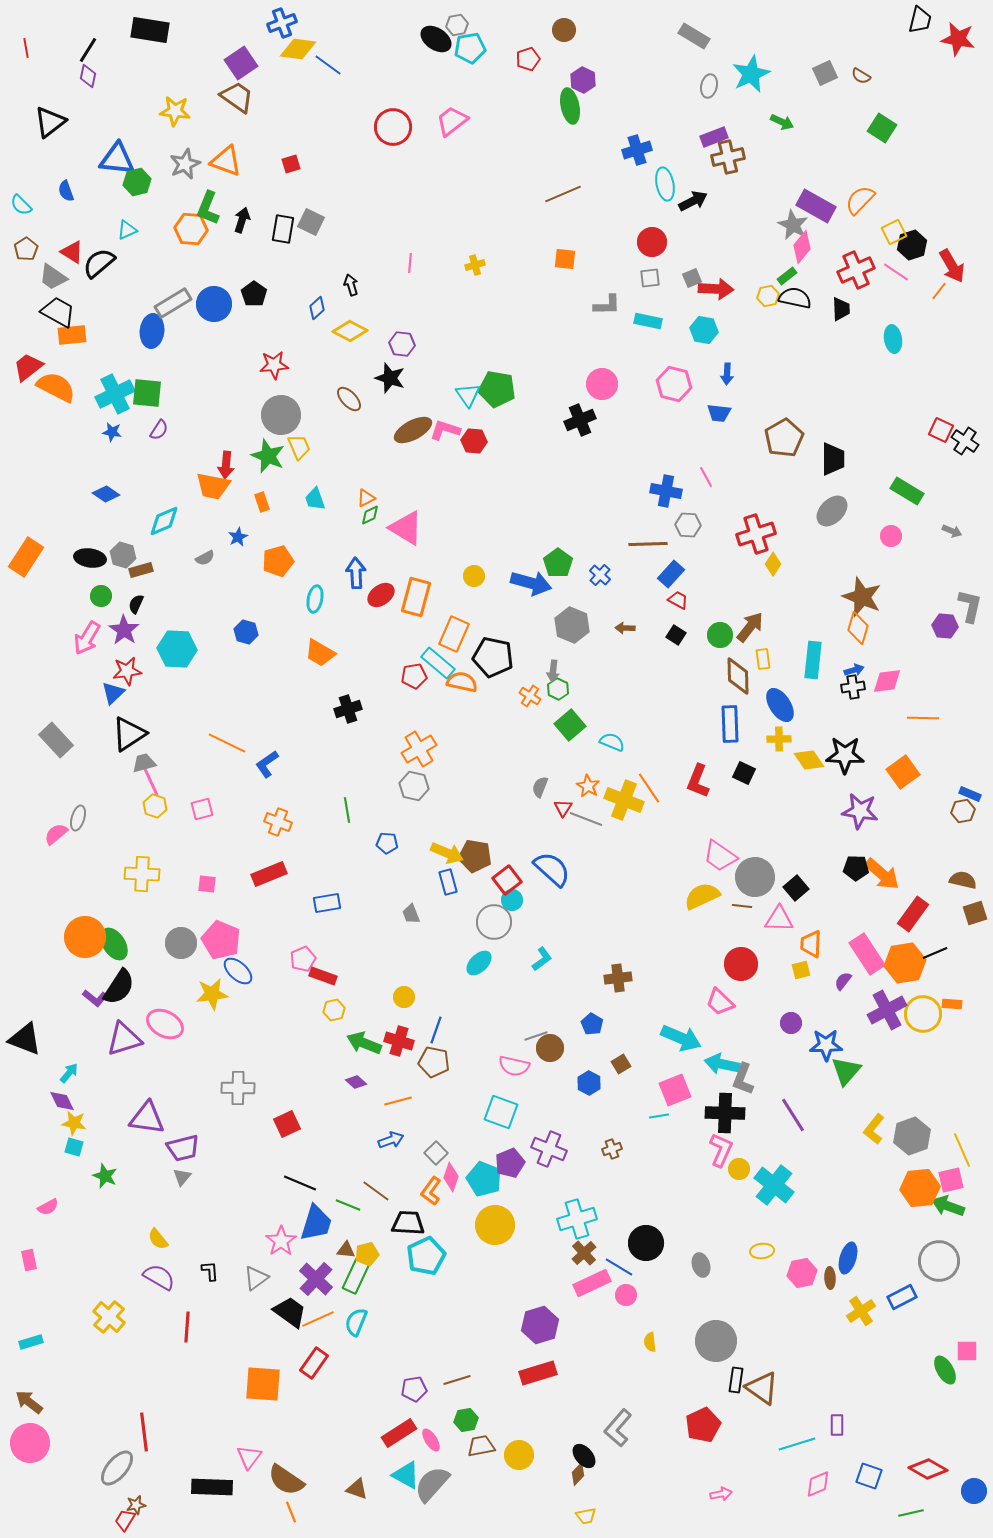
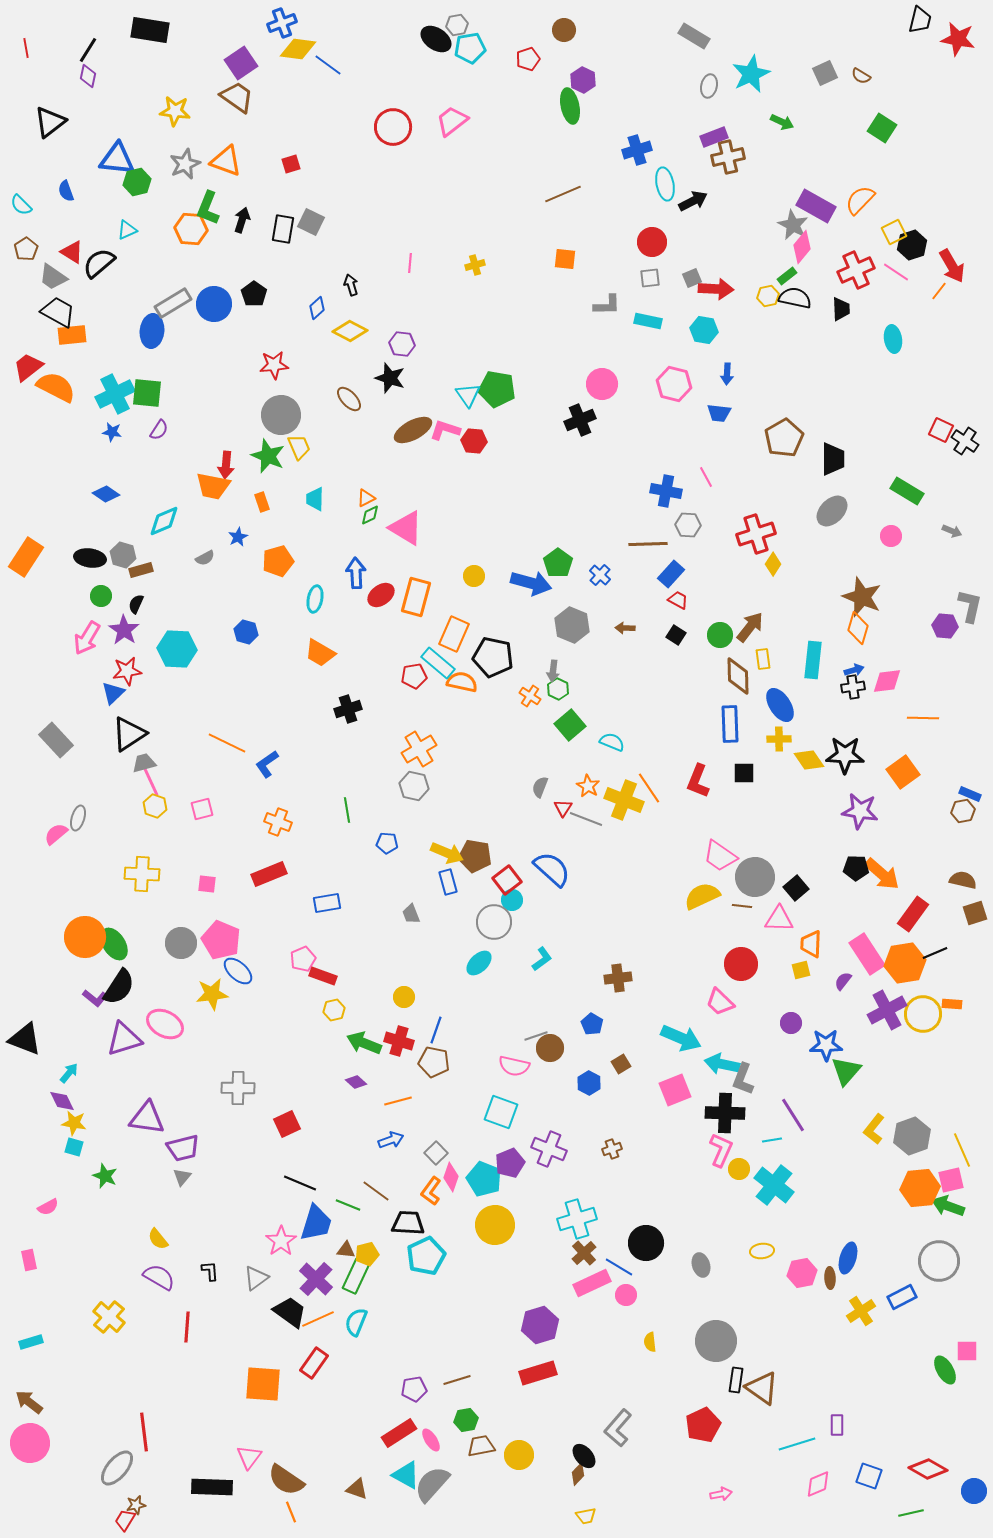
cyan trapezoid at (315, 499): rotated 20 degrees clockwise
black square at (744, 773): rotated 25 degrees counterclockwise
cyan line at (659, 1116): moved 113 px right, 24 px down
